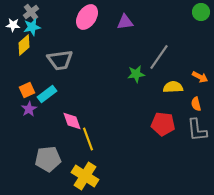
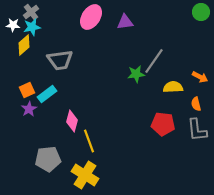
pink ellipse: moved 4 px right
gray line: moved 5 px left, 4 px down
pink diamond: rotated 35 degrees clockwise
yellow line: moved 1 px right, 2 px down
yellow cross: moved 1 px up
